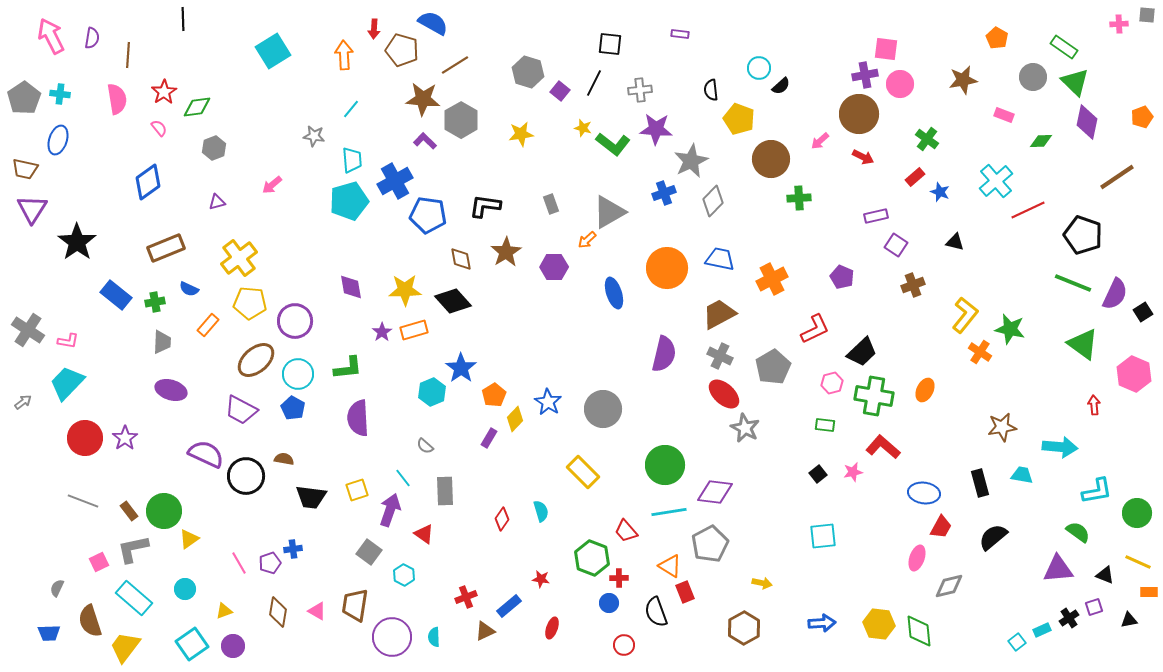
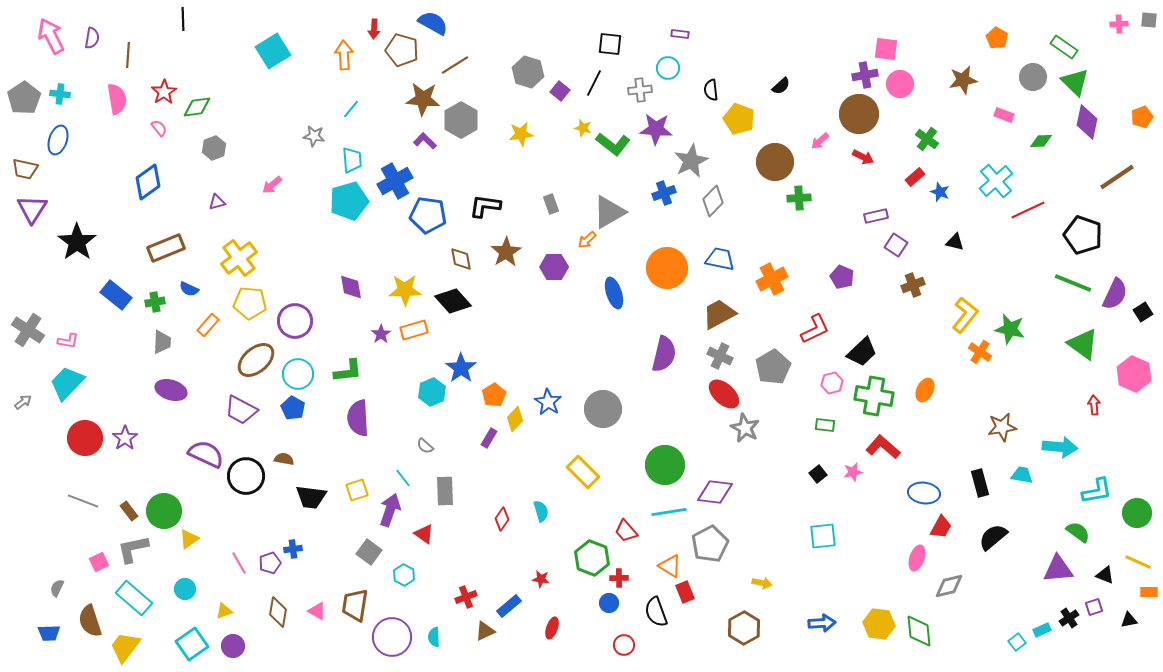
gray square at (1147, 15): moved 2 px right, 5 px down
cyan circle at (759, 68): moved 91 px left
brown circle at (771, 159): moved 4 px right, 3 px down
purple star at (382, 332): moved 1 px left, 2 px down
green L-shape at (348, 368): moved 3 px down
